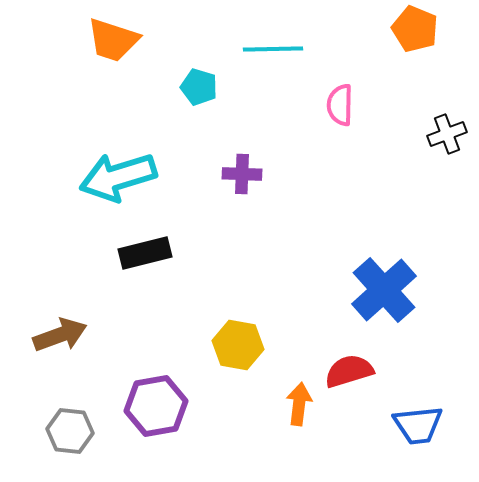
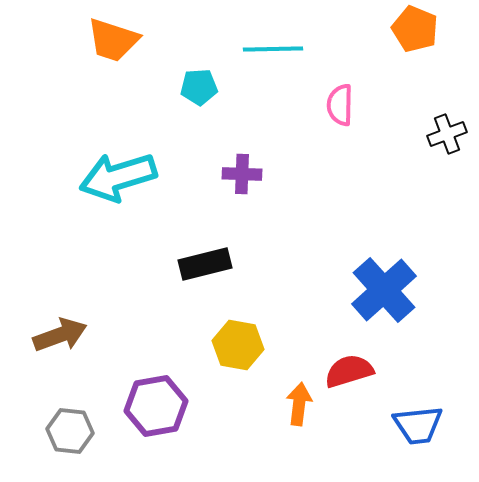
cyan pentagon: rotated 21 degrees counterclockwise
black rectangle: moved 60 px right, 11 px down
